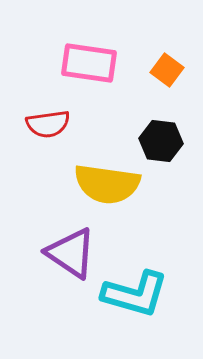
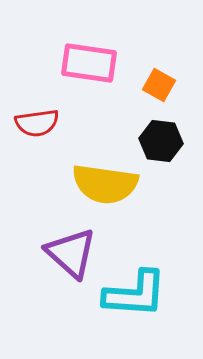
orange square: moved 8 px left, 15 px down; rotated 8 degrees counterclockwise
red semicircle: moved 11 px left, 1 px up
yellow semicircle: moved 2 px left
purple triangle: rotated 8 degrees clockwise
cyan L-shape: rotated 12 degrees counterclockwise
